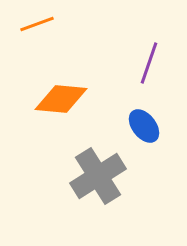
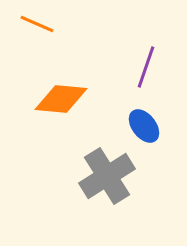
orange line: rotated 44 degrees clockwise
purple line: moved 3 px left, 4 px down
gray cross: moved 9 px right
